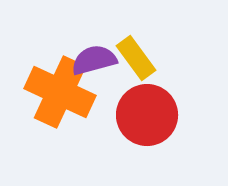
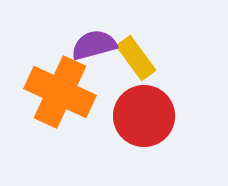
purple semicircle: moved 15 px up
red circle: moved 3 px left, 1 px down
